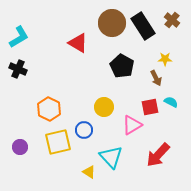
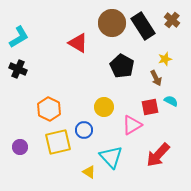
yellow star: rotated 16 degrees counterclockwise
cyan semicircle: moved 1 px up
